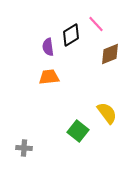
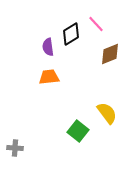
black diamond: moved 1 px up
gray cross: moved 9 px left
